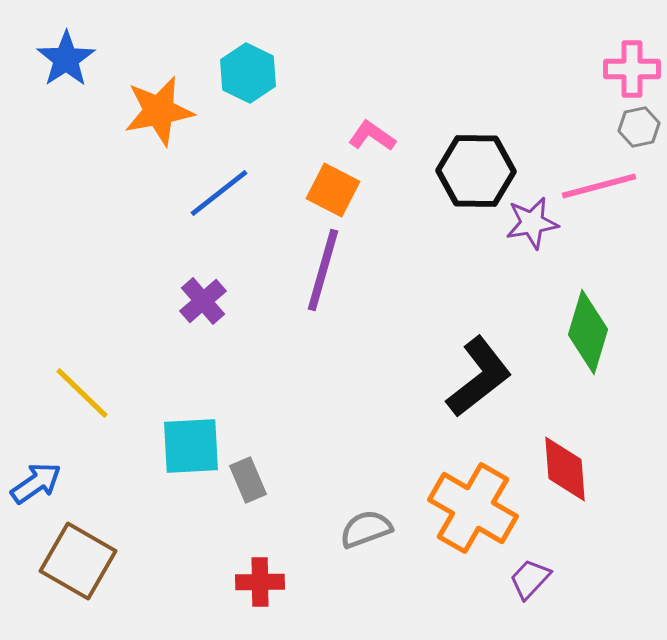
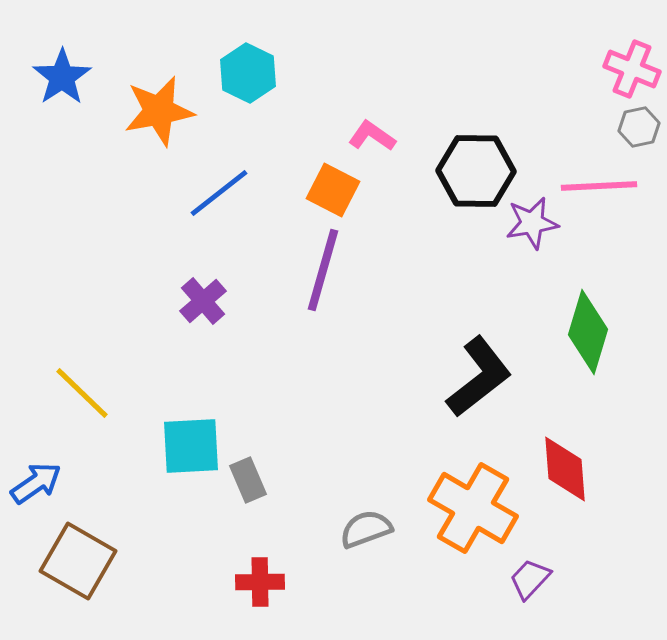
blue star: moved 4 px left, 18 px down
pink cross: rotated 22 degrees clockwise
pink line: rotated 12 degrees clockwise
